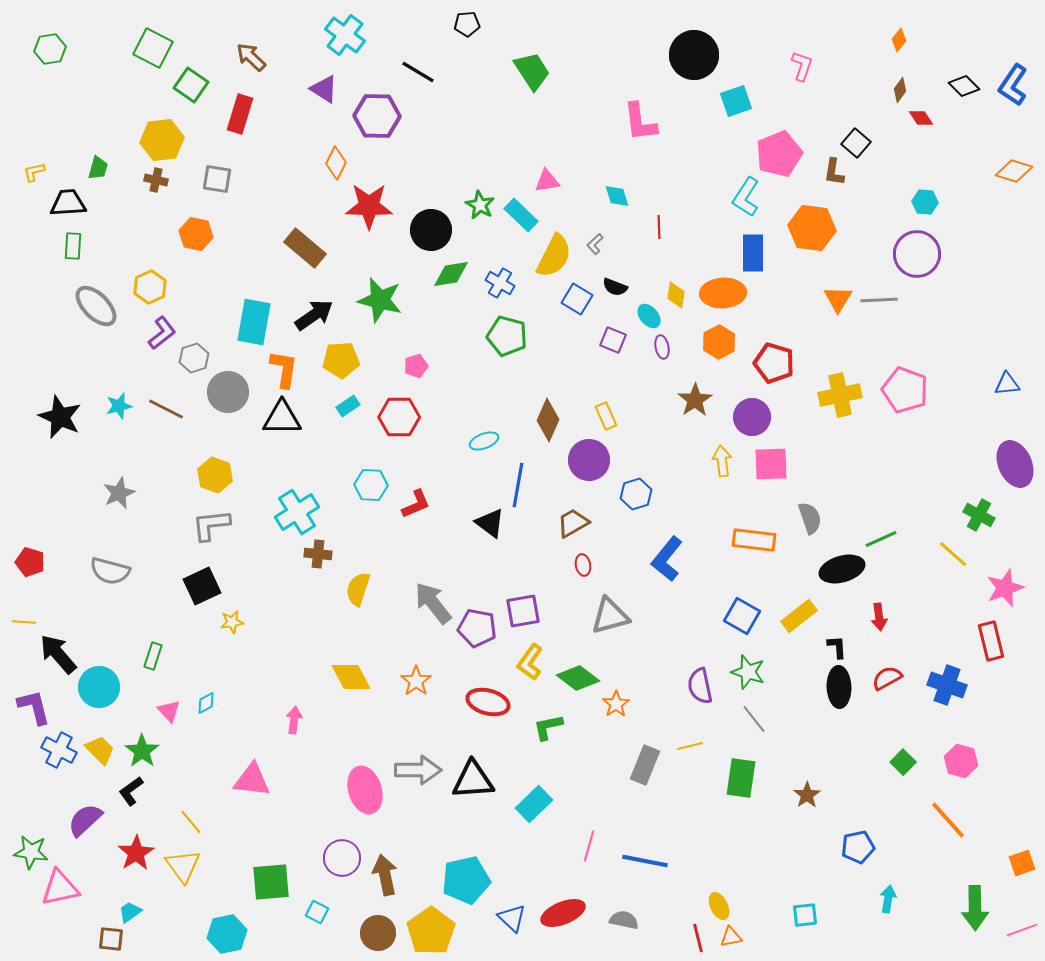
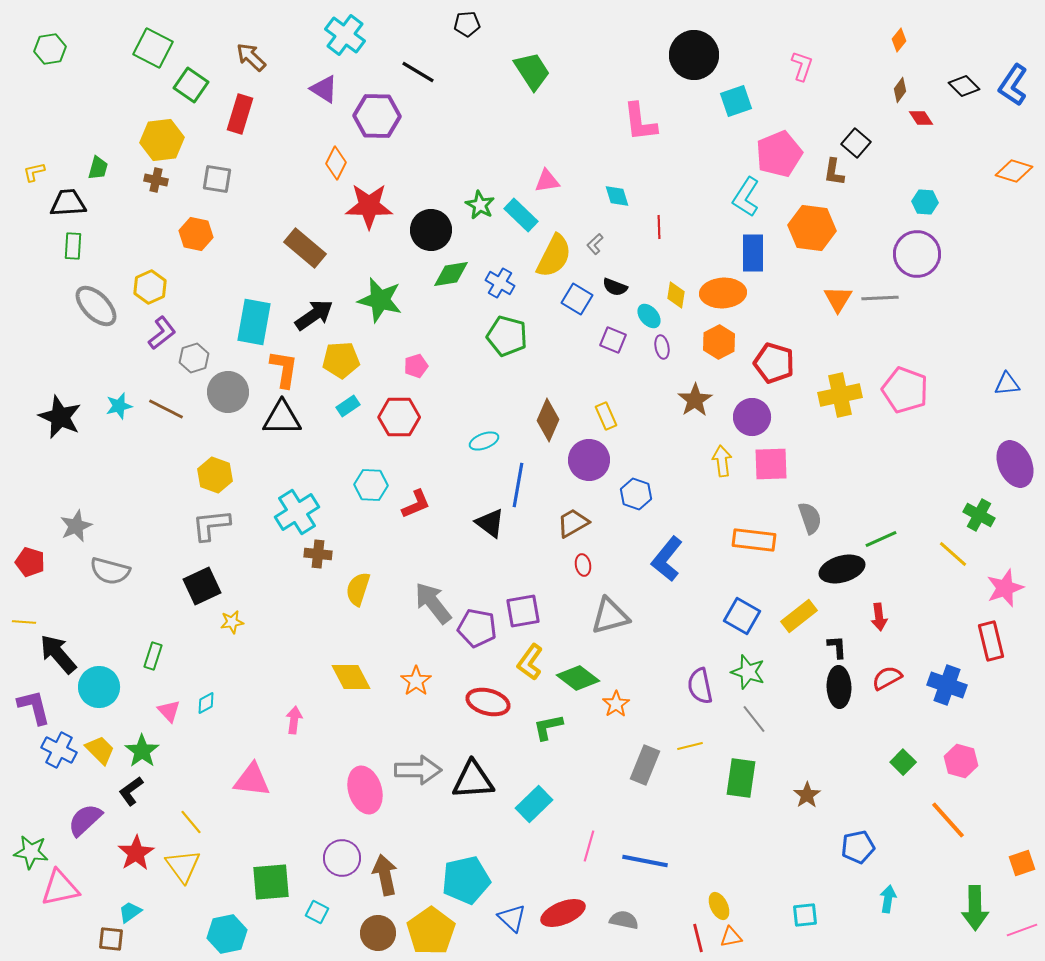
gray line at (879, 300): moved 1 px right, 2 px up
gray star at (119, 493): moved 43 px left, 33 px down
blue hexagon at (636, 494): rotated 24 degrees counterclockwise
